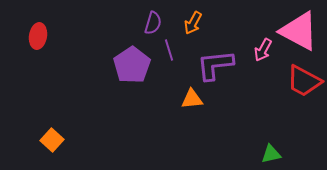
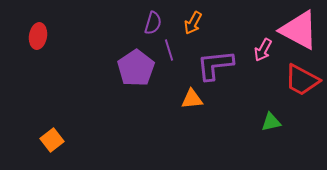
pink triangle: moved 1 px up
purple pentagon: moved 4 px right, 3 px down
red trapezoid: moved 2 px left, 1 px up
orange square: rotated 10 degrees clockwise
green triangle: moved 32 px up
